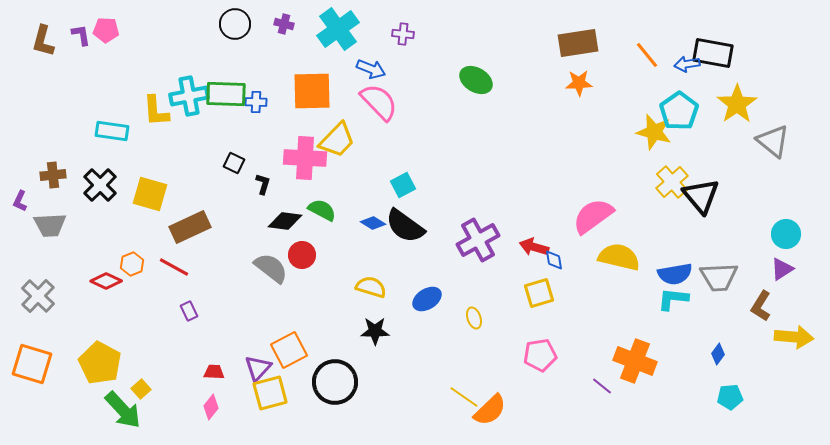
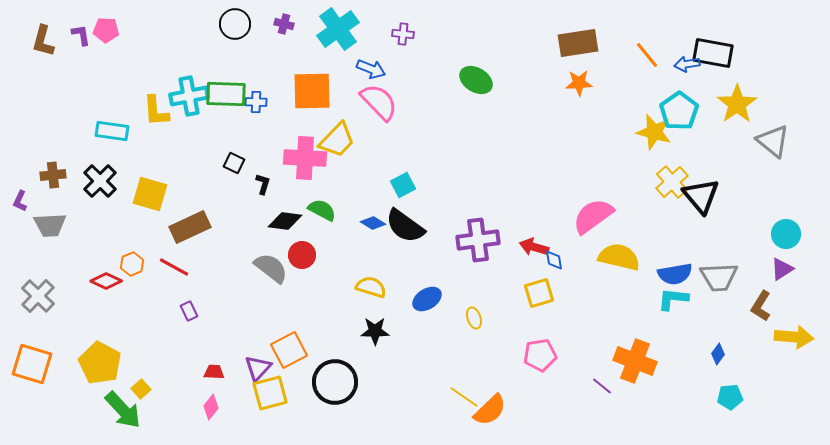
black cross at (100, 185): moved 4 px up
purple cross at (478, 240): rotated 21 degrees clockwise
